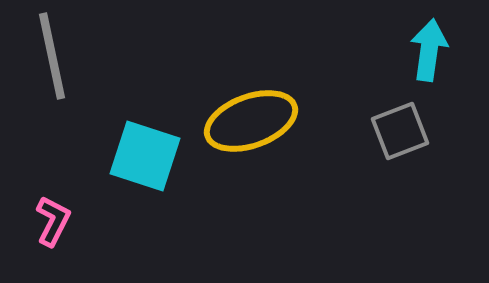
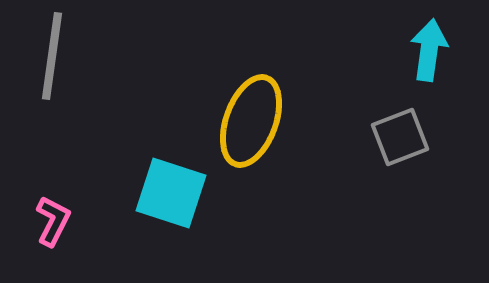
gray line: rotated 20 degrees clockwise
yellow ellipse: rotated 50 degrees counterclockwise
gray square: moved 6 px down
cyan square: moved 26 px right, 37 px down
